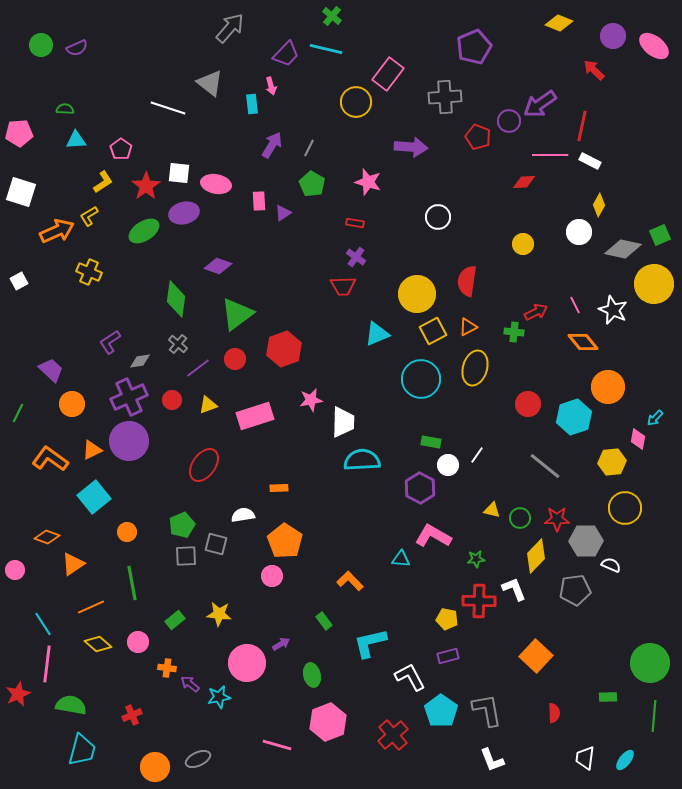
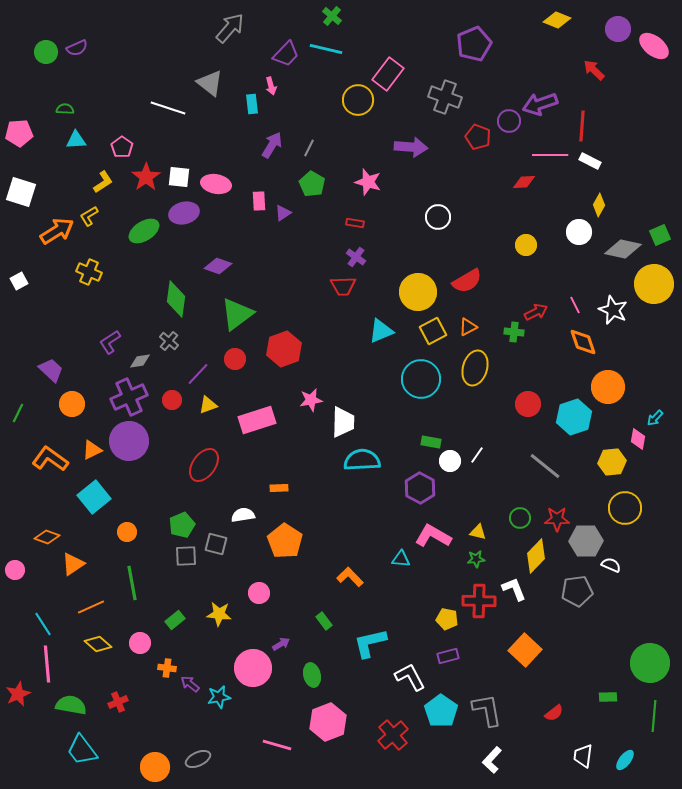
yellow diamond at (559, 23): moved 2 px left, 3 px up
purple circle at (613, 36): moved 5 px right, 7 px up
green circle at (41, 45): moved 5 px right, 7 px down
purple pentagon at (474, 47): moved 3 px up
gray cross at (445, 97): rotated 24 degrees clockwise
yellow circle at (356, 102): moved 2 px right, 2 px up
purple arrow at (540, 104): rotated 16 degrees clockwise
red line at (582, 126): rotated 8 degrees counterclockwise
pink pentagon at (121, 149): moved 1 px right, 2 px up
white square at (179, 173): moved 4 px down
red star at (146, 186): moved 9 px up
orange arrow at (57, 231): rotated 8 degrees counterclockwise
yellow circle at (523, 244): moved 3 px right, 1 px down
red semicircle at (467, 281): rotated 128 degrees counterclockwise
yellow circle at (417, 294): moved 1 px right, 2 px up
cyan triangle at (377, 334): moved 4 px right, 3 px up
orange diamond at (583, 342): rotated 20 degrees clockwise
gray cross at (178, 344): moved 9 px left, 3 px up
purple line at (198, 368): moved 6 px down; rotated 10 degrees counterclockwise
pink rectangle at (255, 416): moved 2 px right, 4 px down
white circle at (448, 465): moved 2 px right, 4 px up
yellow triangle at (492, 510): moved 14 px left, 22 px down
pink circle at (272, 576): moved 13 px left, 17 px down
orange L-shape at (350, 581): moved 4 px up
gray pentagon at (575, 590): moved 2 px right, 1 px down
pink circle at (138, 642): moved 2 px right, 1 px down
orange square at (536, 656): moved 11 px left, 6 px up
pink circle at (247, 663): moved 6 px right, 5 px down
pink line at (47, 664): rotated 12 degrees counterclockwise
red semicircle at (554, 713): rotated 54 degrees clockwise
red cross at (132, 715): moved 14 px left, 13 px up
cyan trapezoid at (82, 750): rotated 128 degrees clockwise
white trapezoid at (585, 758): moved 2 px left, 2 px up
white L-shape at (492, 760): rotated 64 degrees clockwise
